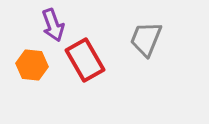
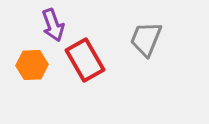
orange hexagon: rotated 8 degrees counterclockwise
